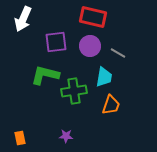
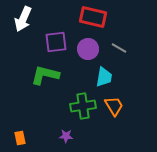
purple circle: moved 2 px left, 3 px down
gray line: moved 1 px right, 5 px up
green cross: moved 9 px right, 15 px down
orange trapezoid: moved 3 px right, 1 px down; rotated 50 degrees counterclockwise
